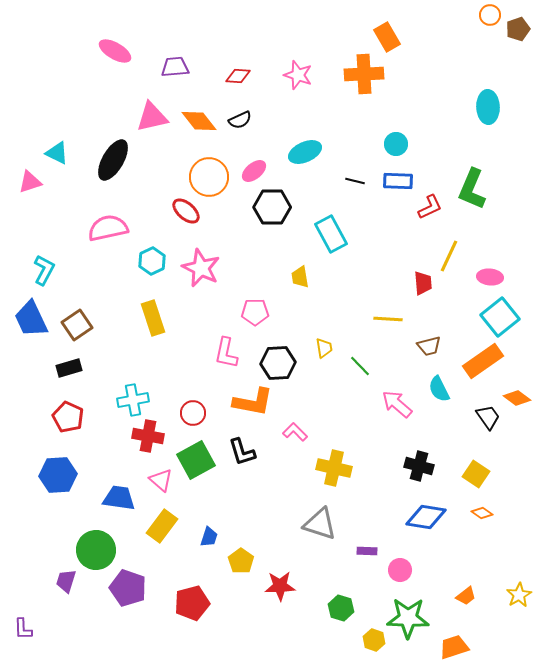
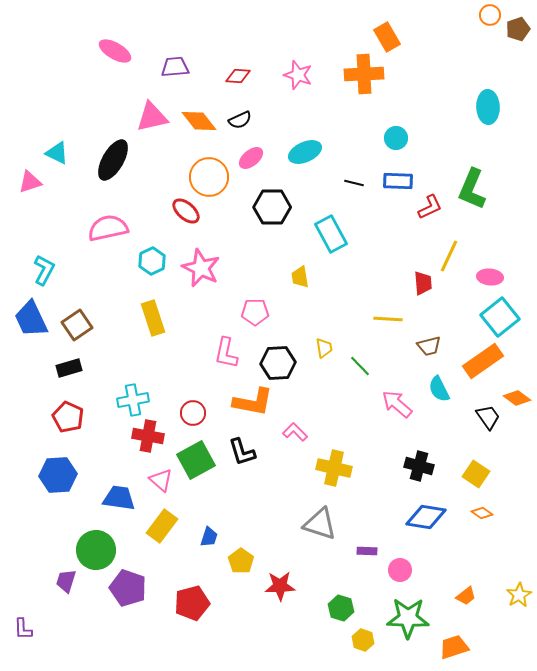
cyan circle at (396, 144): moved 6 px up
pink ellipse at (254, 171): moved 3 px left, 13 px up
black line at (355, 181): moved 1 px left, 2 px down
yellow hexagon at (374, 640): moved 11 px left
